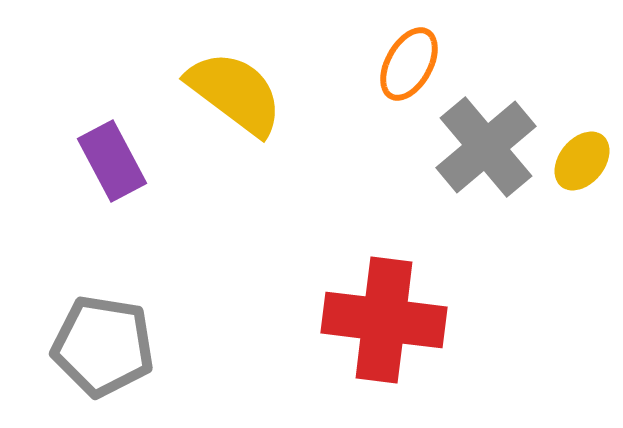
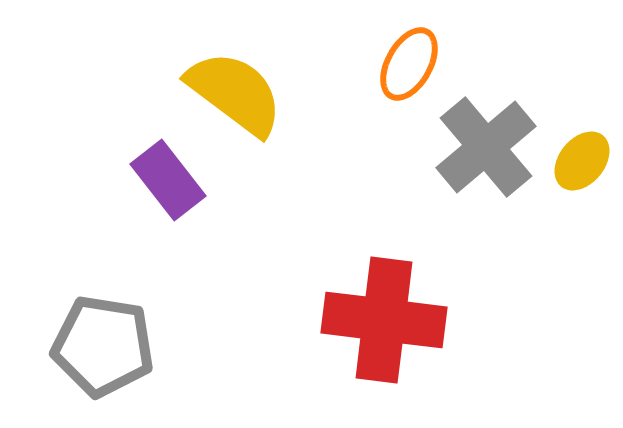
purple rectangle: moved 56 px right, 19 px down; rotated 10 degrees counterclockwise
